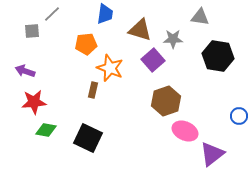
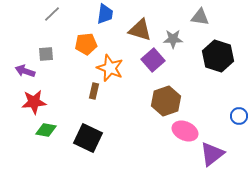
gray square: moved 14 px right, 23 px down
black hexagon: rotated 8 degrees clockwise
brown rectangle: moved 1 px right, 1 px down
